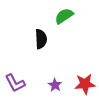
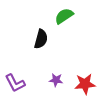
black semicircle: rotated 18 degrees clockwise
purple star: moved 1 px right, 5 px up; rotated 24 degrees counterclockwise
